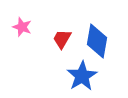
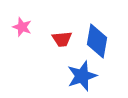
red trapezoid: rotated 125 degrees counterclockwise
blue star: rotated 12 degrees clockwise
